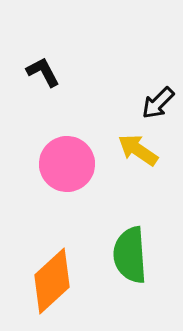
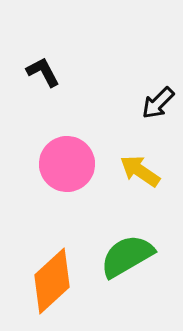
yellow arrow: moved 2 px right, 21 px down
green semicircle: moved 3 px left, 1 px down; rotated 64 degrees clockwise
